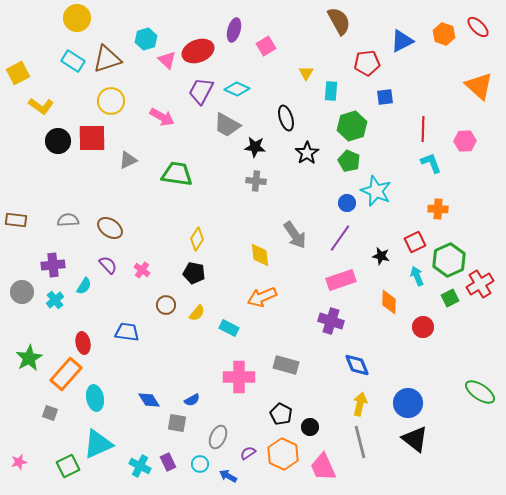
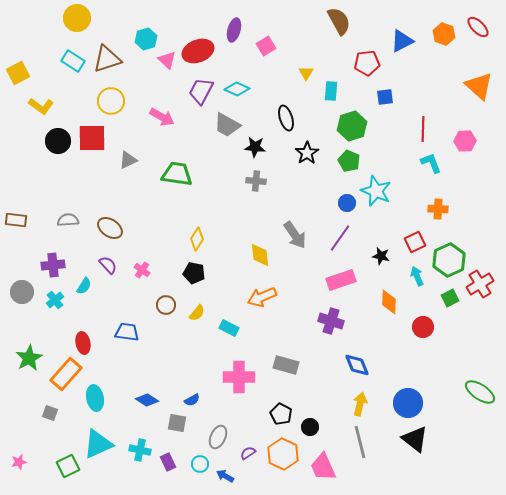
blue diamond at (149, 400): moved 2 px left; rotated 25 degrees counterclockwise
cyan cross at (140, 466): moved 16 px up; rotated 15 degrees counterclockwise
blue arrow at (228, 476): moved 3 px left
